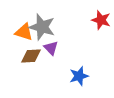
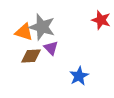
blue star: rotated 12 degrees counterclockwise
